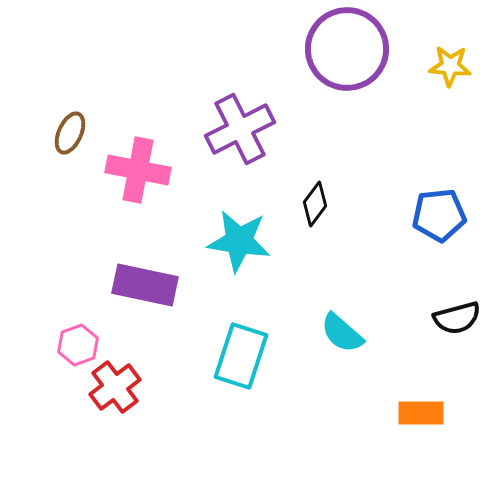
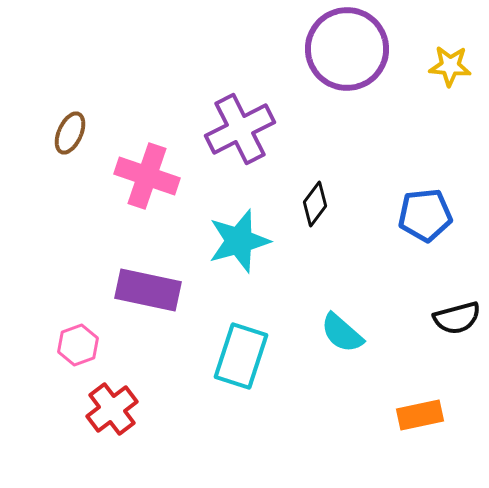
pink cross: moved 9 px right, 6 px down; rotated 8 degrees clockwise
blue pentagon: moved 14 px left
cyan star: rotated 24 degrees counterclockwise
purple rectangle: moved 3 px right, 5 px down
red cross: moved 3 px left, 22 px down
orange rectangle: moved 1 px left, 2 px down; rotated 12 degrees counterclockwise
